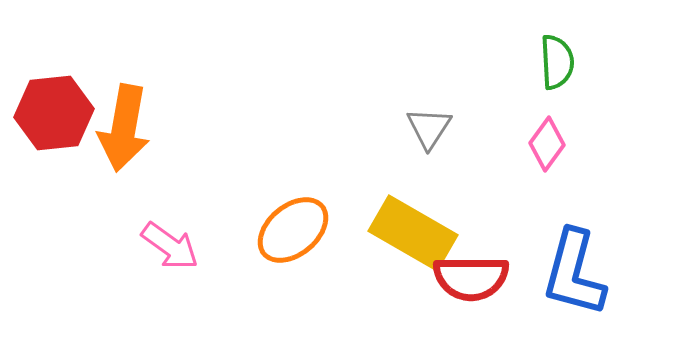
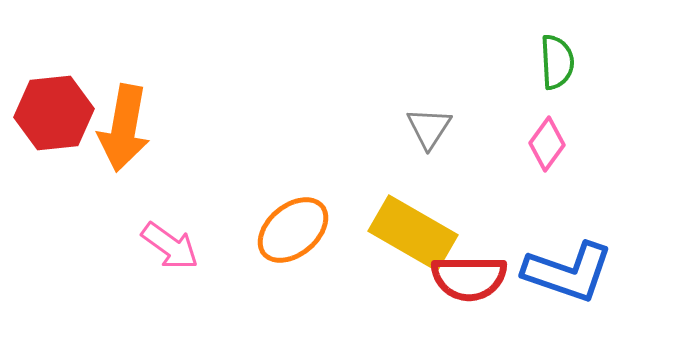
blue L-shape: moved 6 px left, 1 px up; rotated 86 degrees counterclockwise
red semicircle: moved 2 px left
